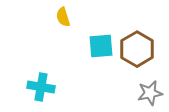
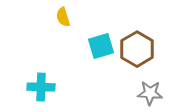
cyan square: rotated 12 degrees counterclockwise
cyan cross: rotated 8 degrees counterclockwise
gray star: rotated 15 degrees clockwise
